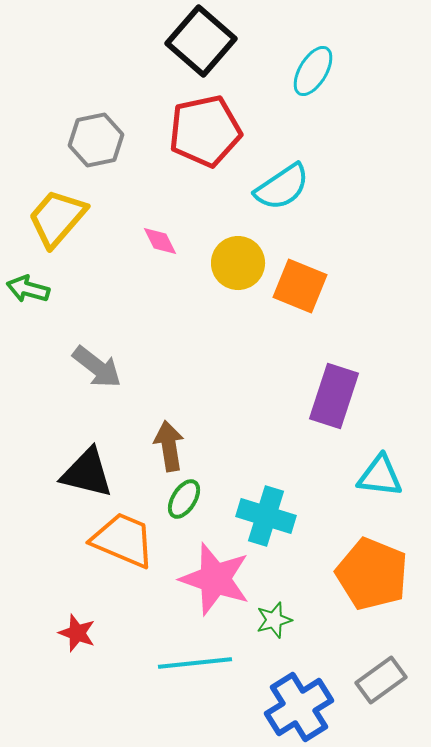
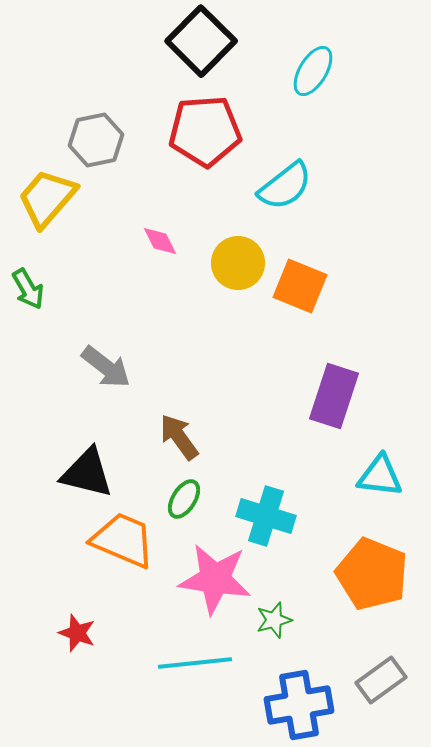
black square: rotated 4 degrees clockwise
red pentagon: rotated 8 degrees clockwise
cyan semicircle: moved 3 px right, 1 px up; rotated 4 degrees counterclockwise
yellow trapezoid: moved 10 px left, 20 px up
green arrow: rotated 135 degrees counterclockwise
gray arrow: moved 9 px right
brown arrow: moved 10 px right, 9 px up; rotated 27 degrees counterclockwise
pink star: rotated 10 degrees counterclockwise
blue cross: moved 2 px up; rotated 22 degrees clockwise
